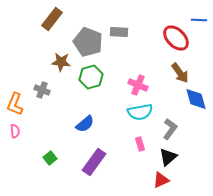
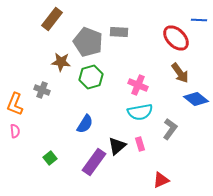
blue diamond: rotated 35 degrees counterclockwise
blue semicircle: rotated 18 degrees counterclockwise
black triangle: moved 51 px left, 11 px up
